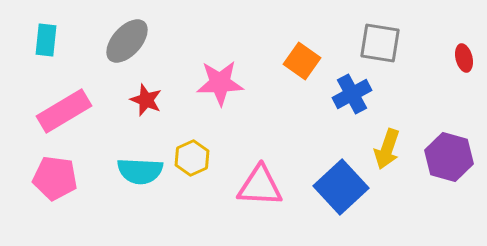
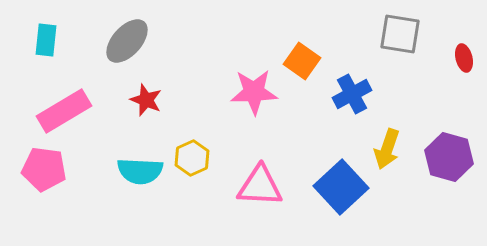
gray square: moved 20 px right, 9 px up
pink star: moved 34 px right, 9 px down
pink pentagon: moved 11 px left, 9 px up
